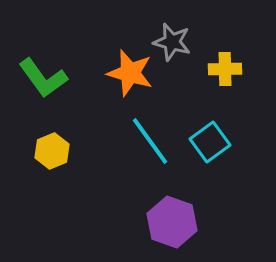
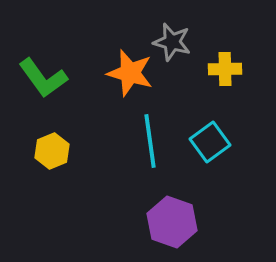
cyan line: rotated 28 degrees clockwise
